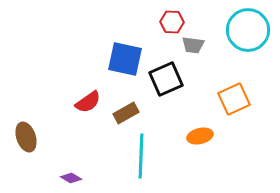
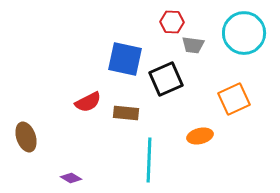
cyan circle: moved 4 px left, 3 px down
red semicircle: rotated 8 degrees clockwise
brown rectangle: rotated 35 degrees clockwise
cyan line: moved 8 px right, 4 px down
